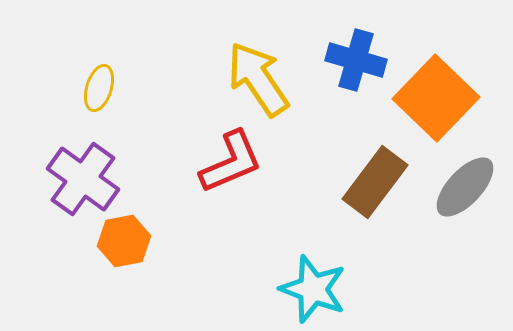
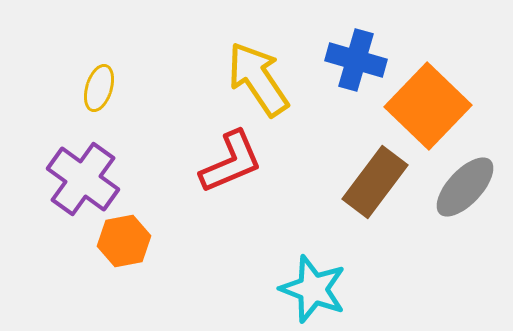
orange square: moved 8 px left, 8 px down
